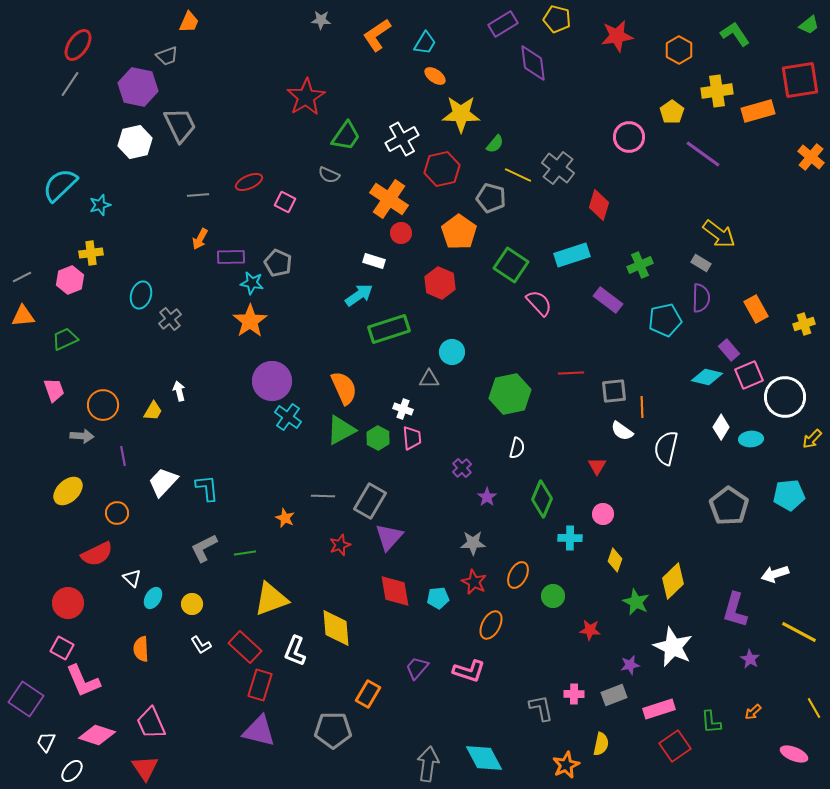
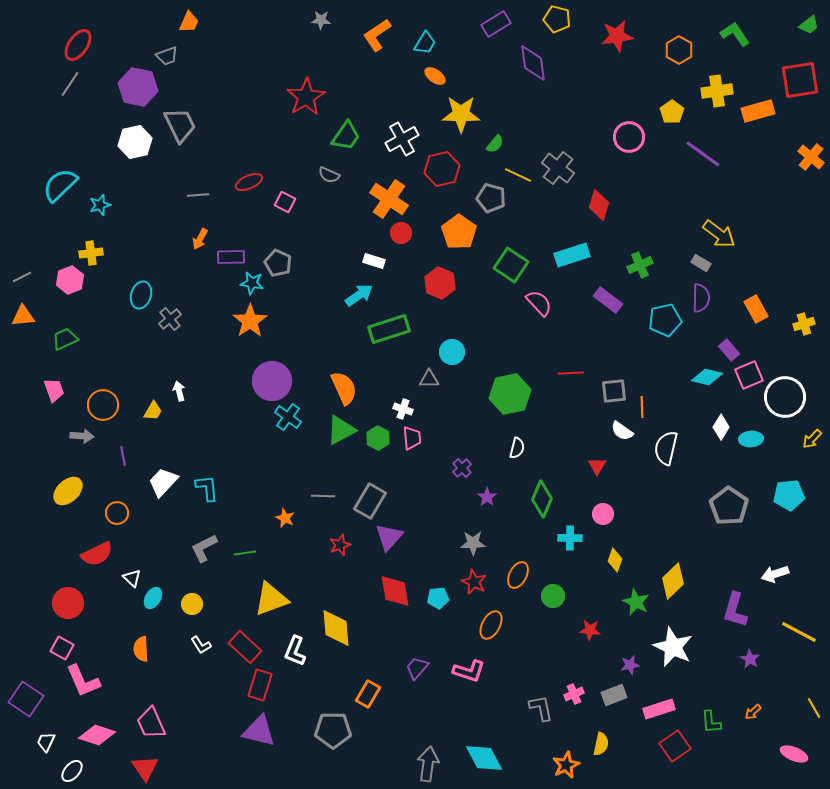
purple rectangle at (503, 24): moved 7 px left
pink cross at (574, 694): rotated 24 degrees counterclockwise
